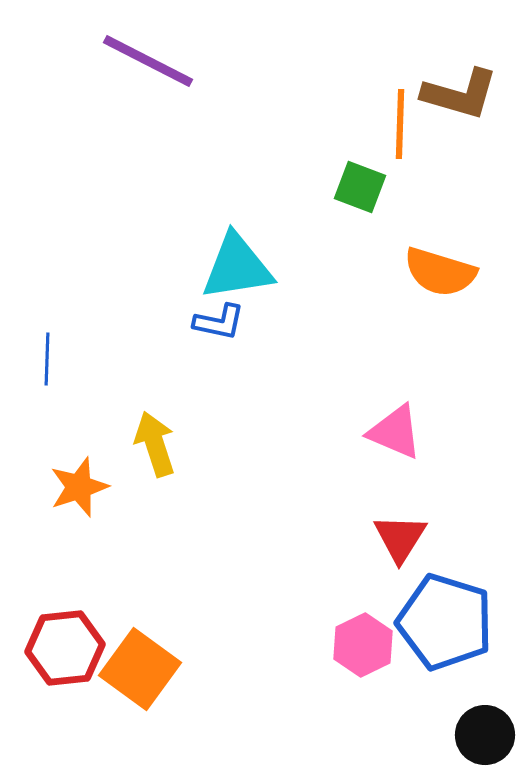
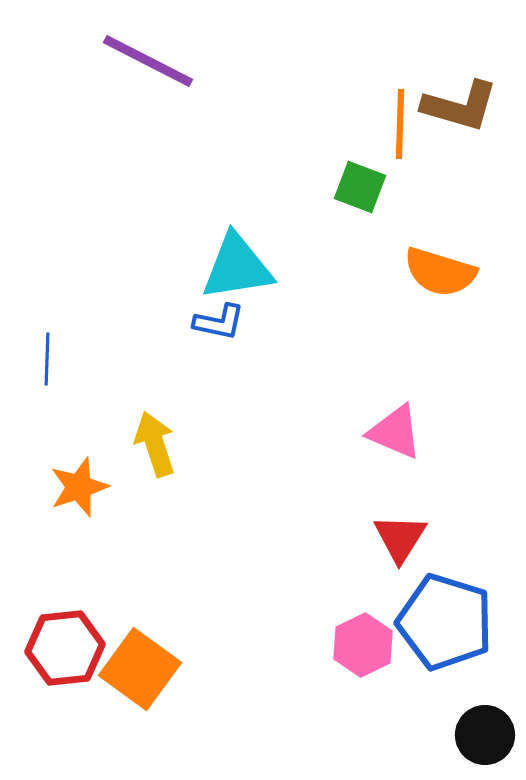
brown L-shape: moved 12 px down
